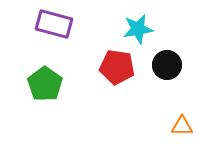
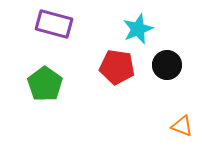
cyan star: rotated 12 degrees counterclockwise
orange triangle: rotated 20 degrees clockwise
